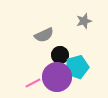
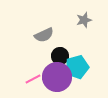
gray star: moved 1 px up
black circle: moved 1 px down
pink line: moved 4 px up
